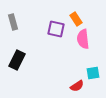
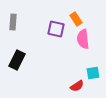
gray rectangle: rotated 21 degrees clockwise
